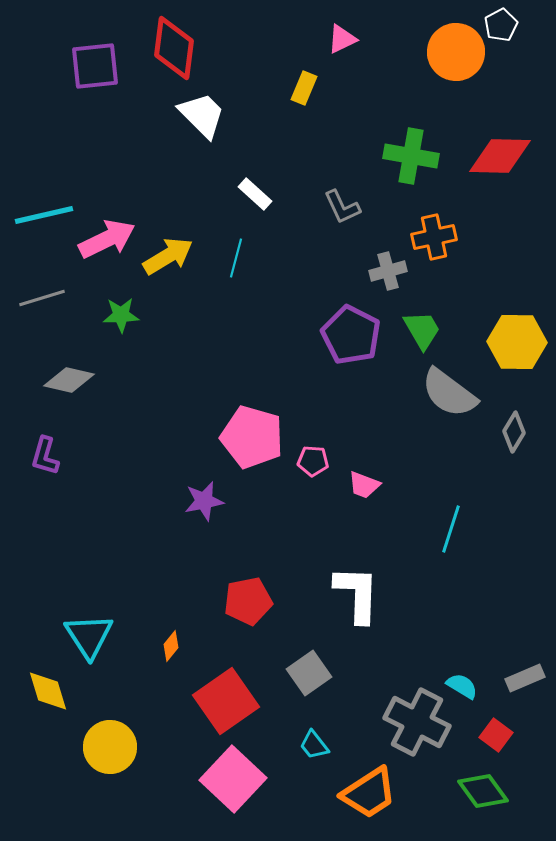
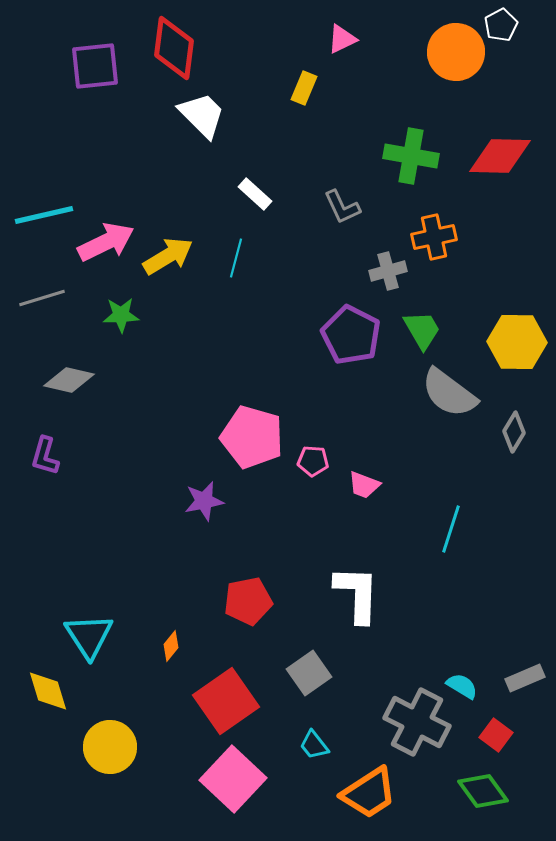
pink arrow at (107, 239): moved 1 px left, 3 px down
